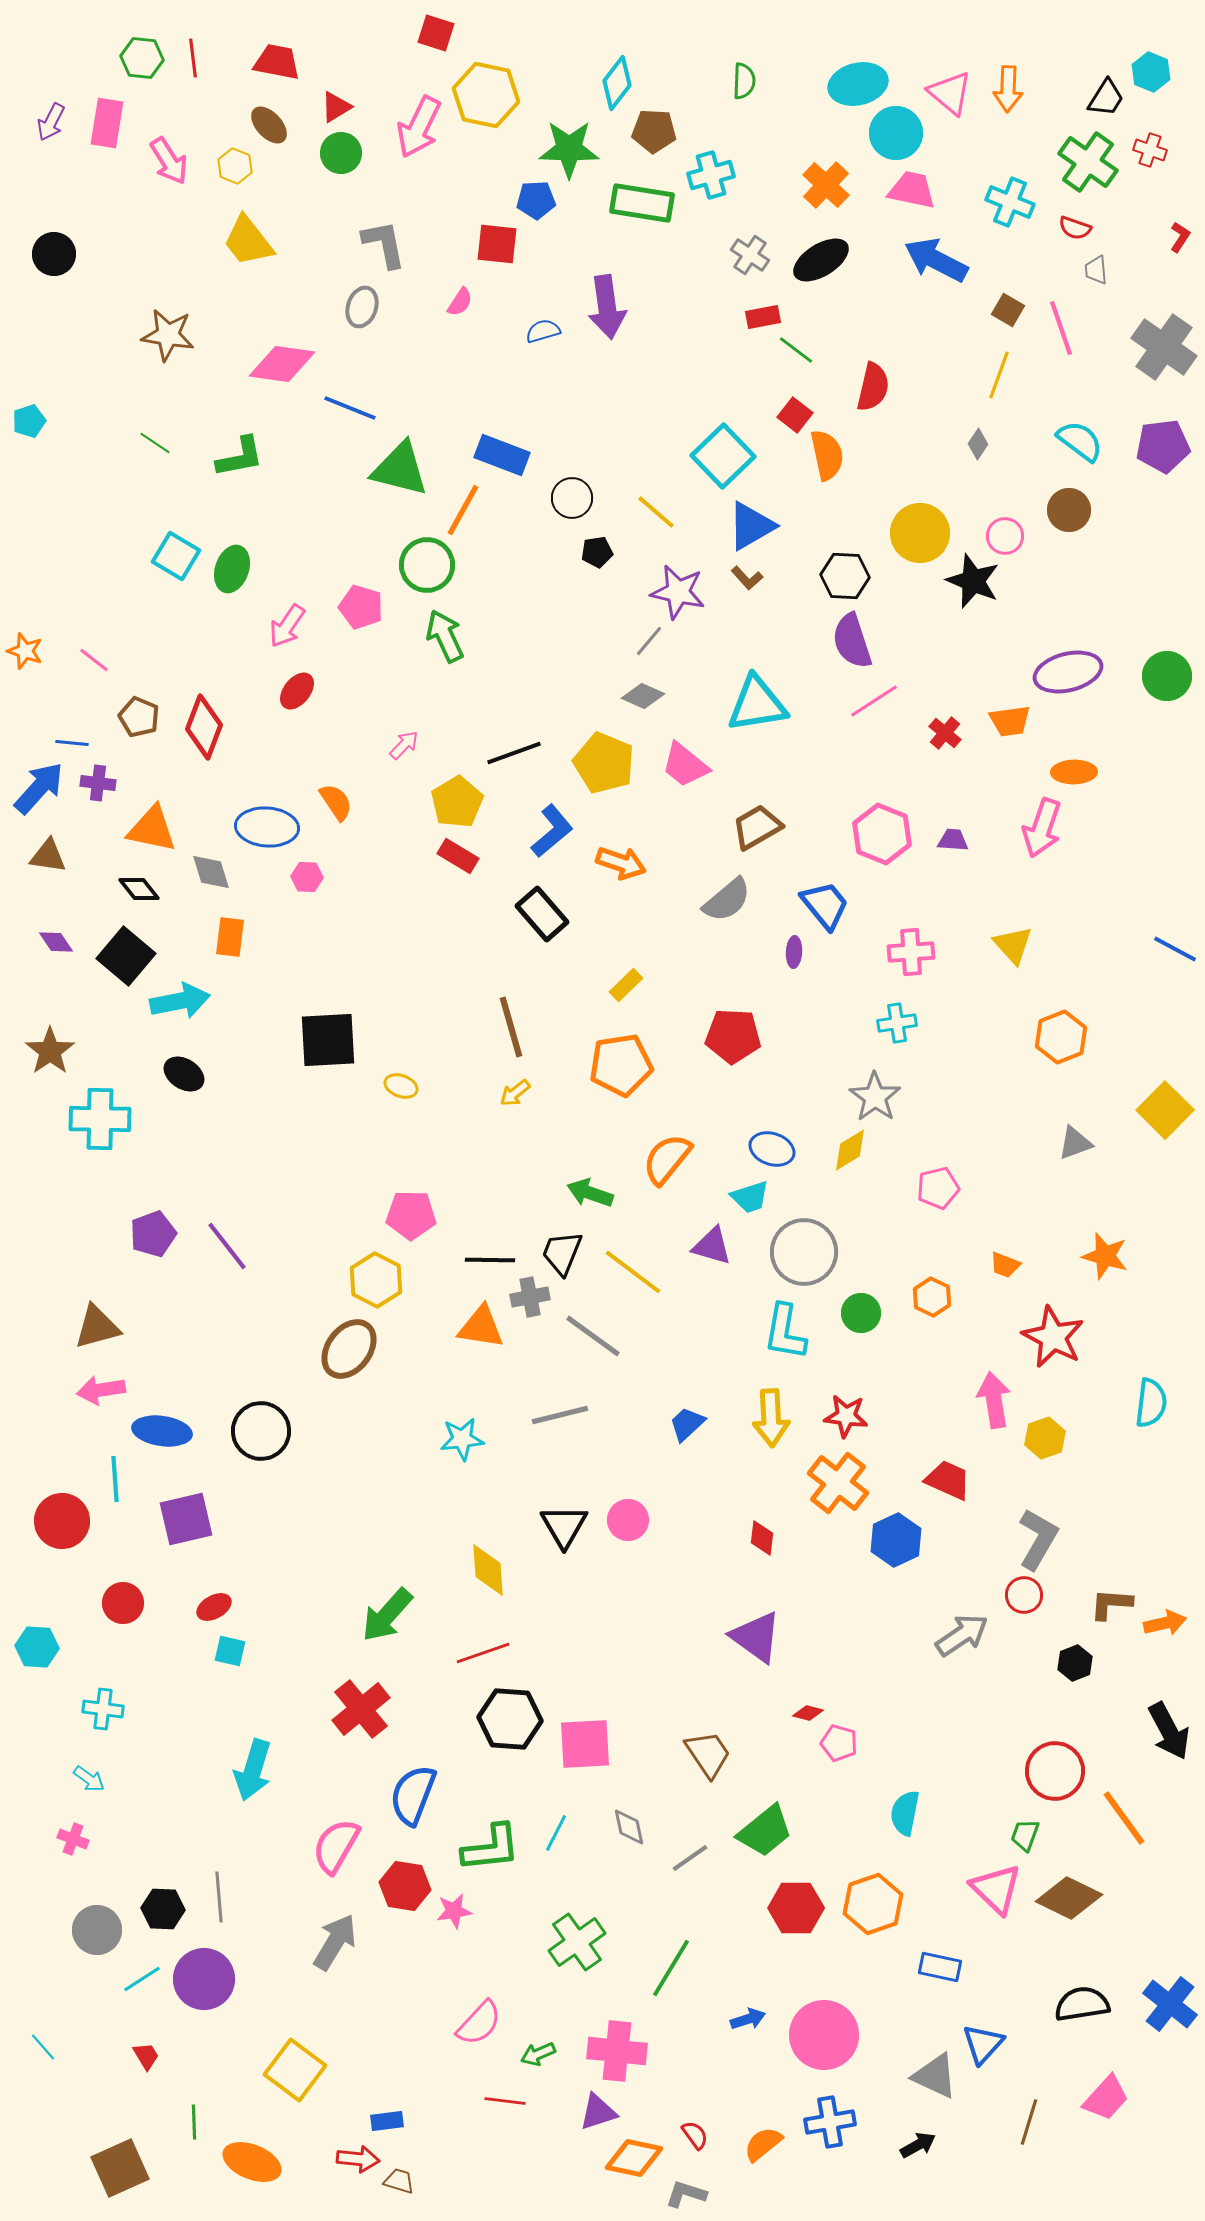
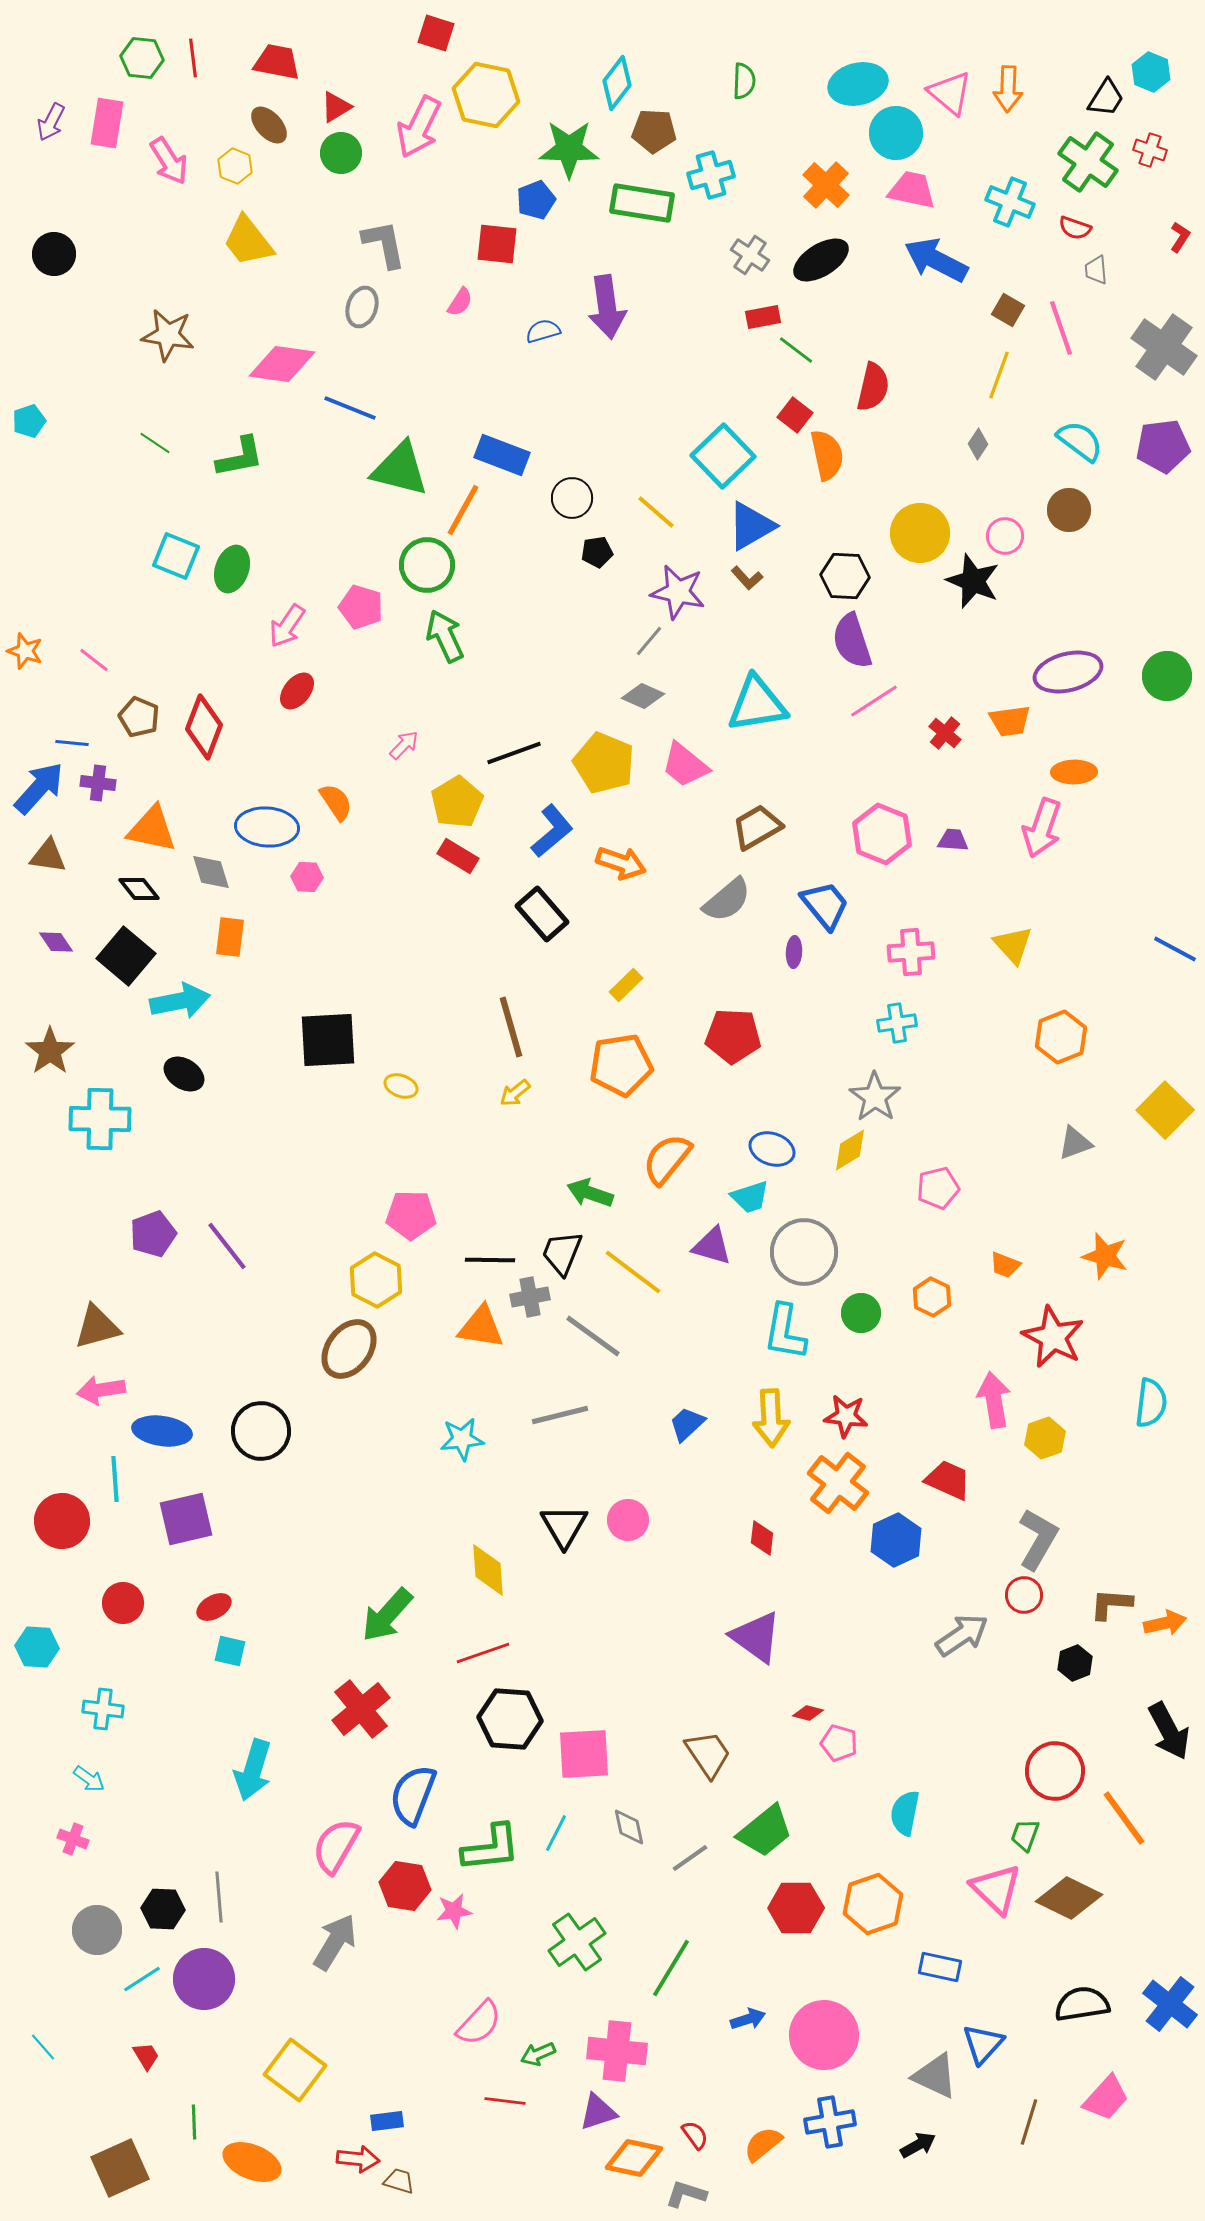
blue pentagon at (536, 200): rotated 18 degrees counterclockwise
cyan square at (176, 556): rotated 9 degrees counterclockwise
pink square at (585, 1744): moved 1 px left, 10 px down
